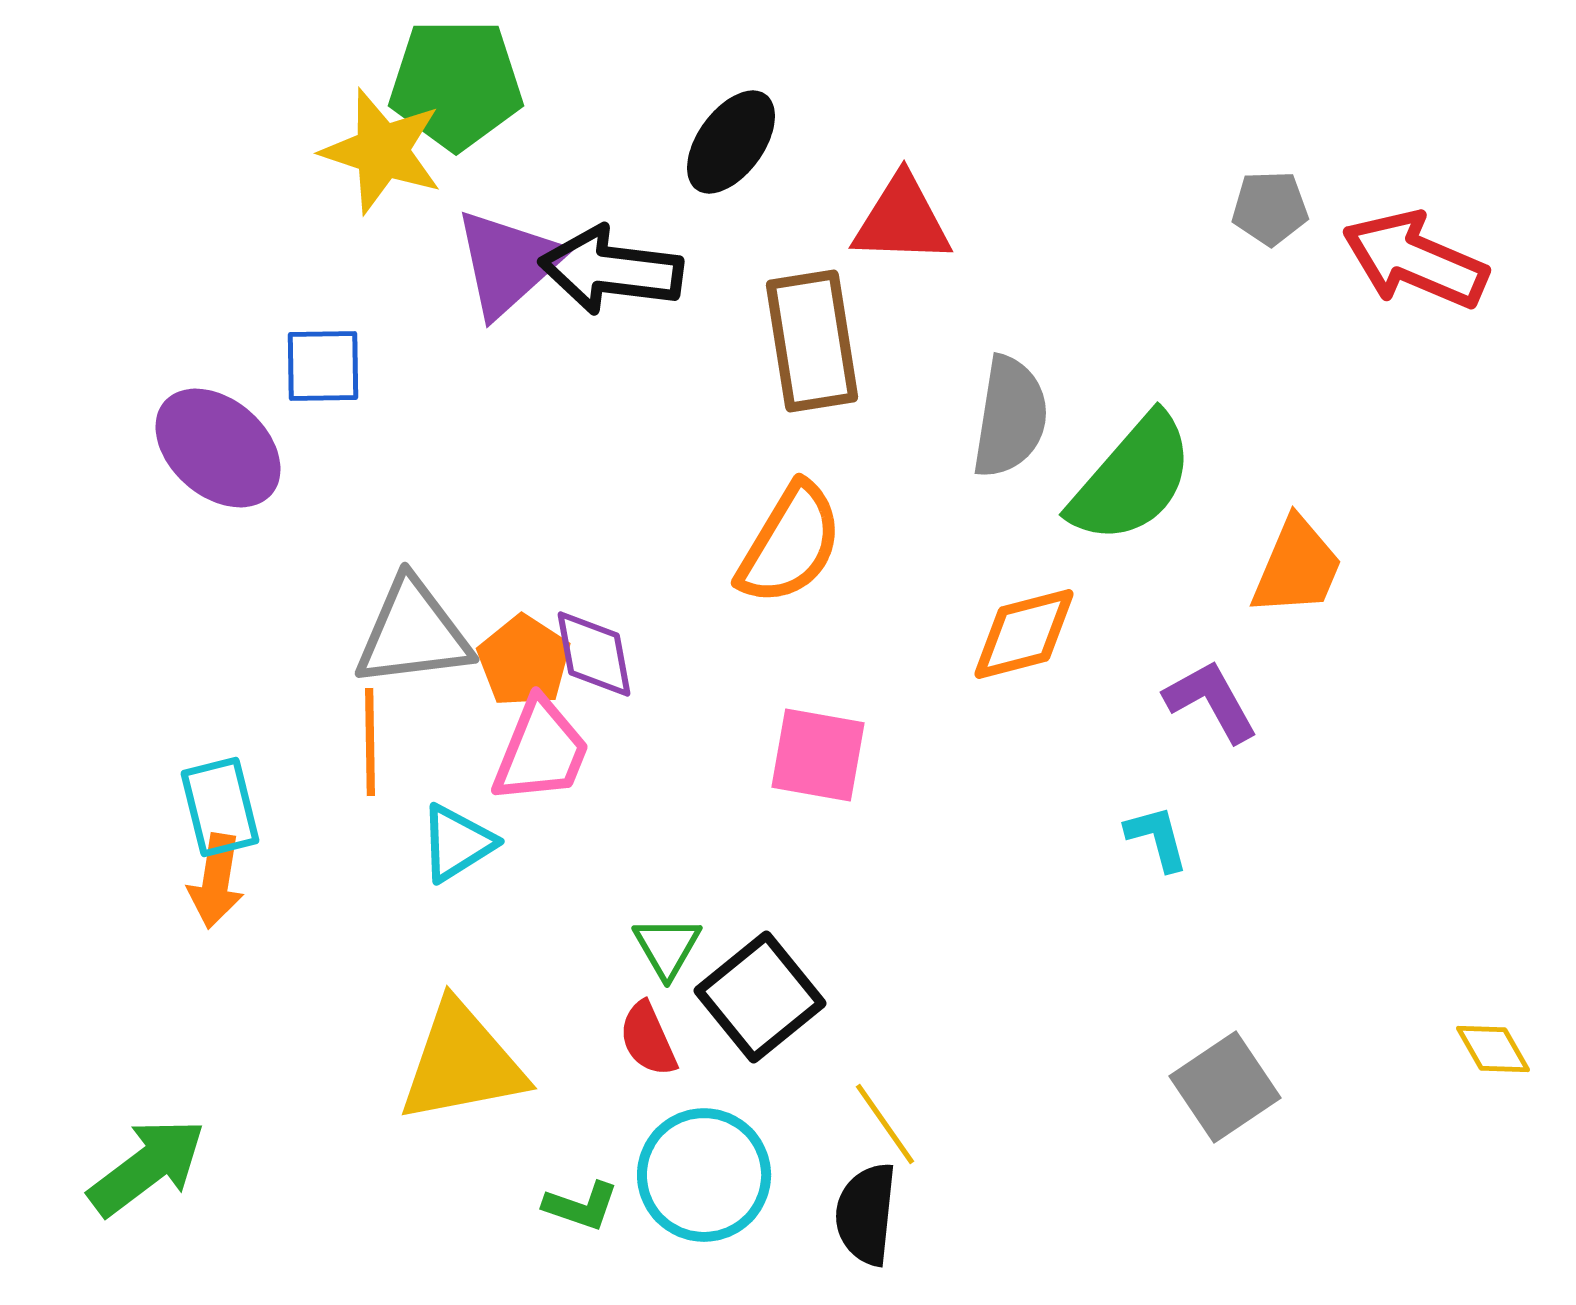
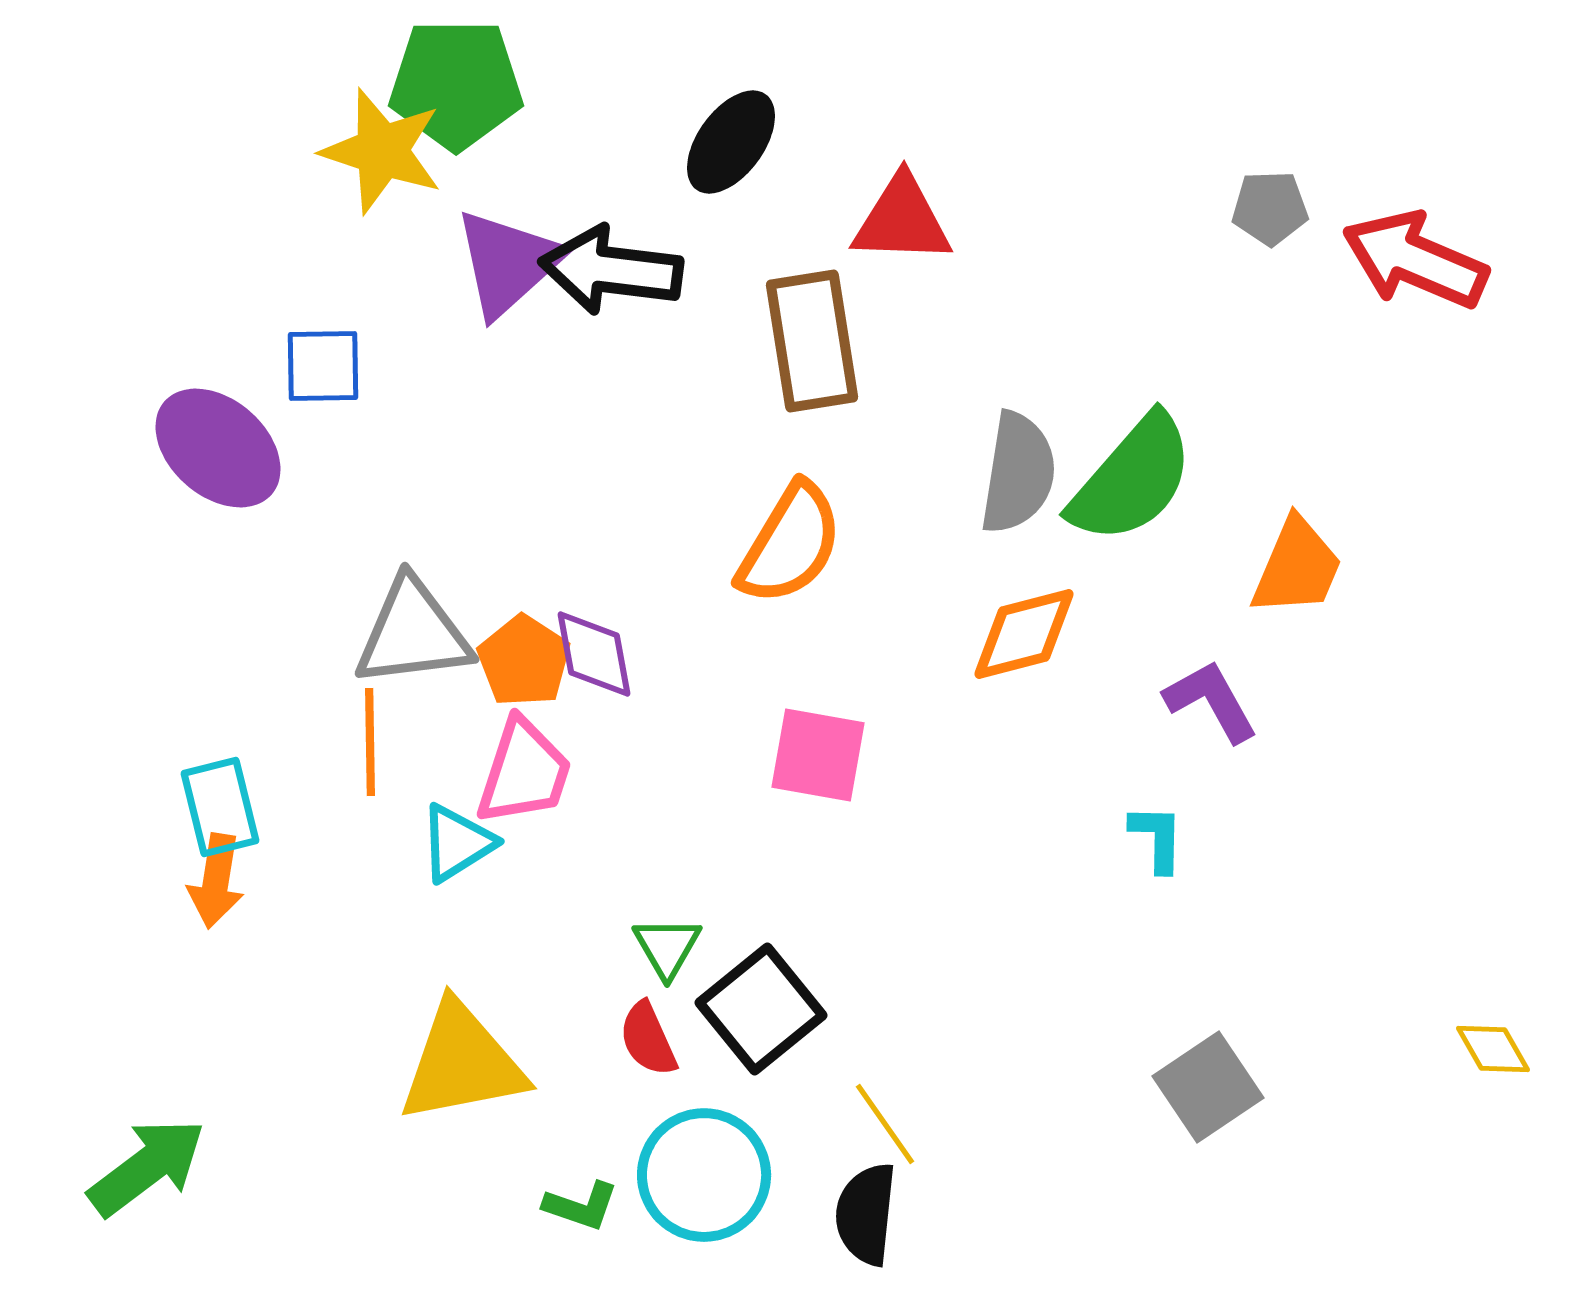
gray semicircle: moved 8 px right, 56 px down
pink trapezoid: moved 17 px left, 21 px down; rotated 4 degrees counterclockwise
cyan L-shape: rotated 16 degrees clockwise
black square: moved 1 px right, 12 px down
gray square: moved 17 px left
